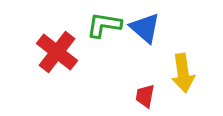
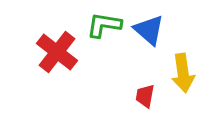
blue triangle: moved 4 px right, 2 px down
